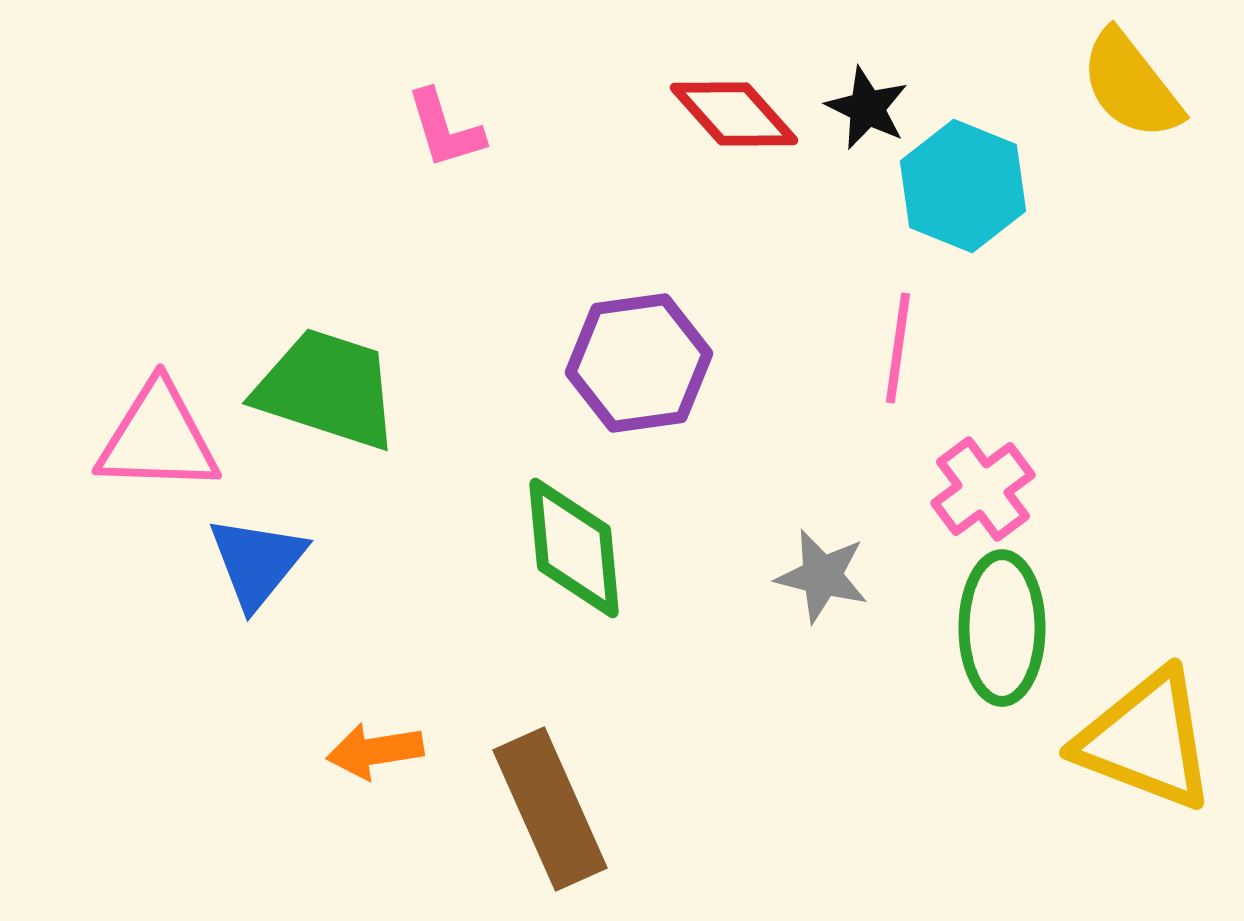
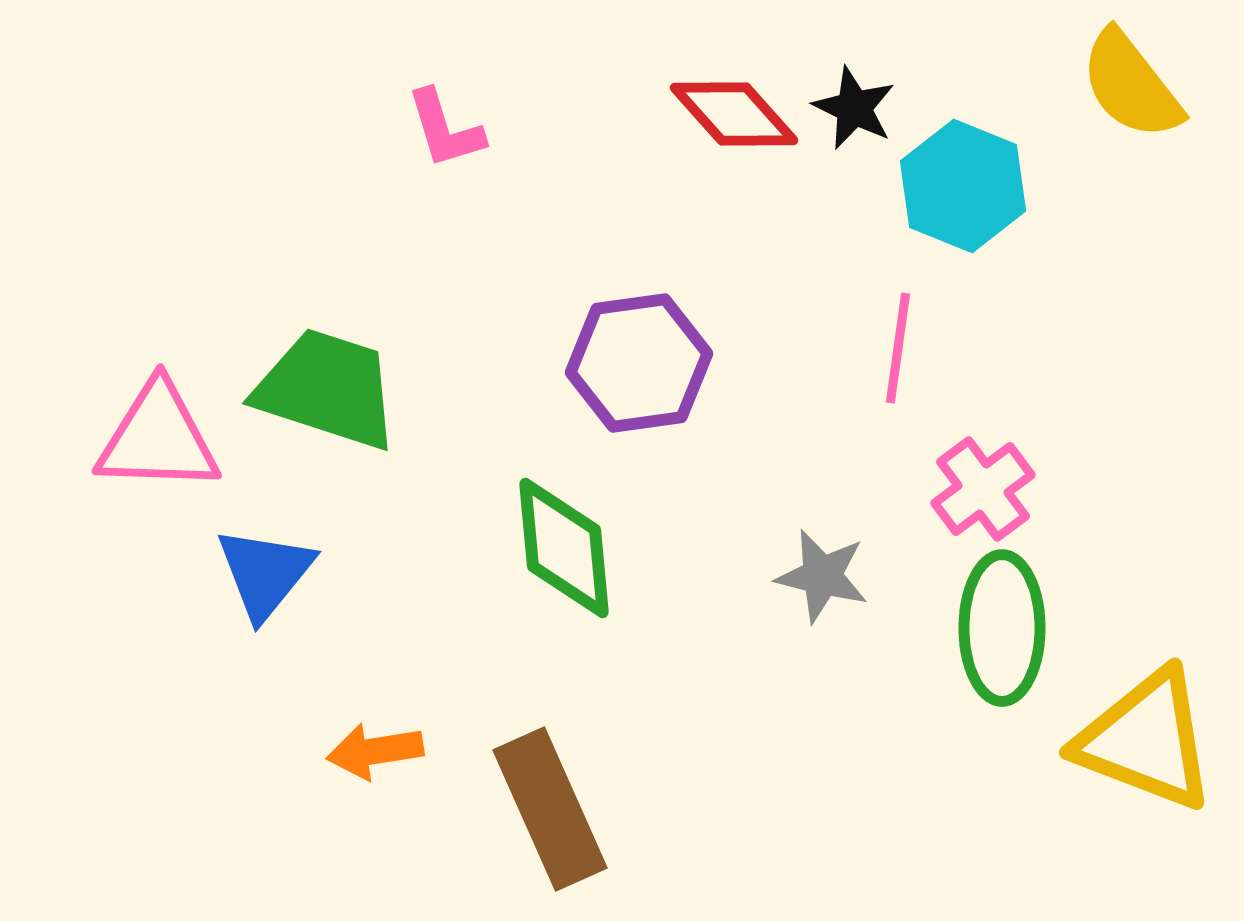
black star: moved 13 px left
green diamond: moved 10 px left
blue triangle: moved 8 px right, 11 px down
